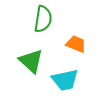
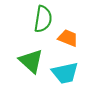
orange trapezoid: moved 8 px left, 6 px up
cyan trapezoid: moved 7 px up
